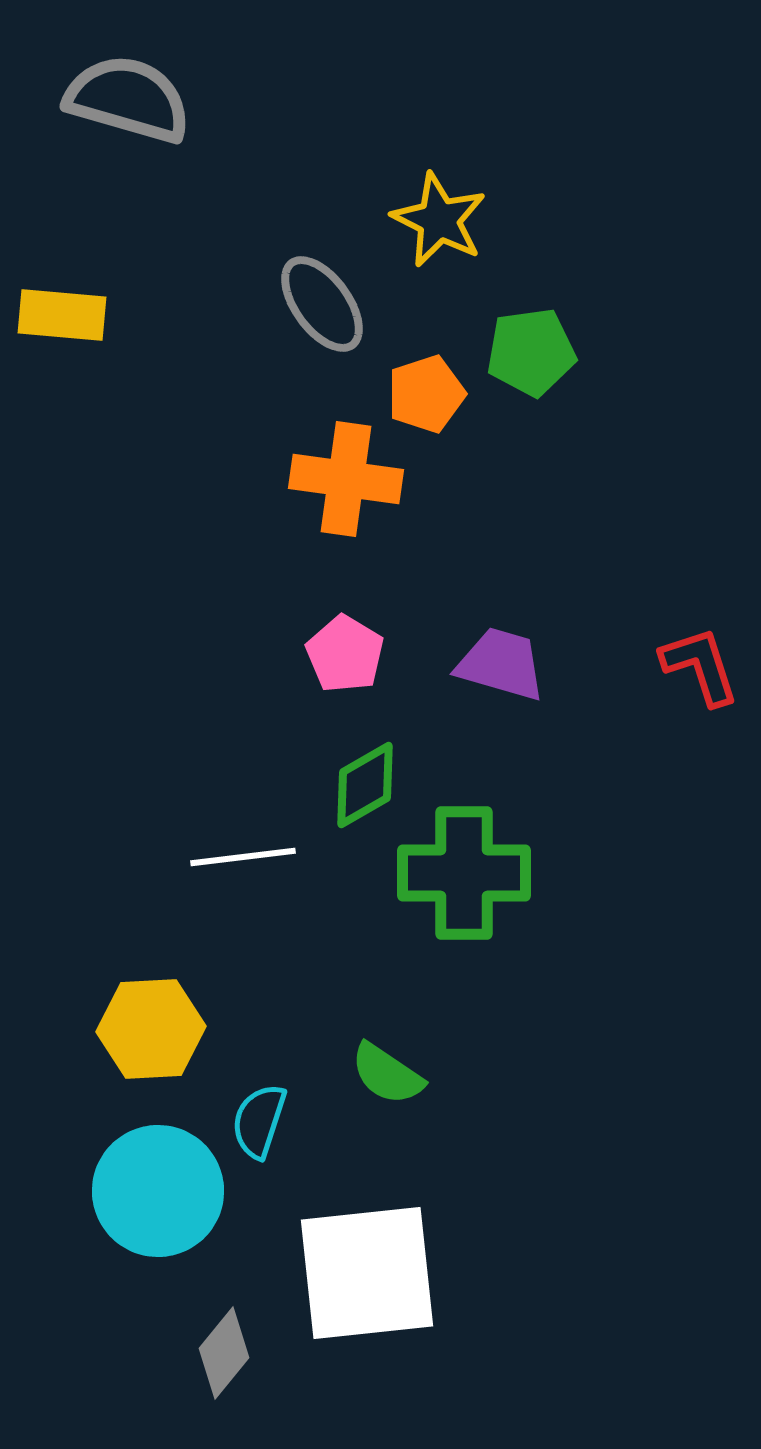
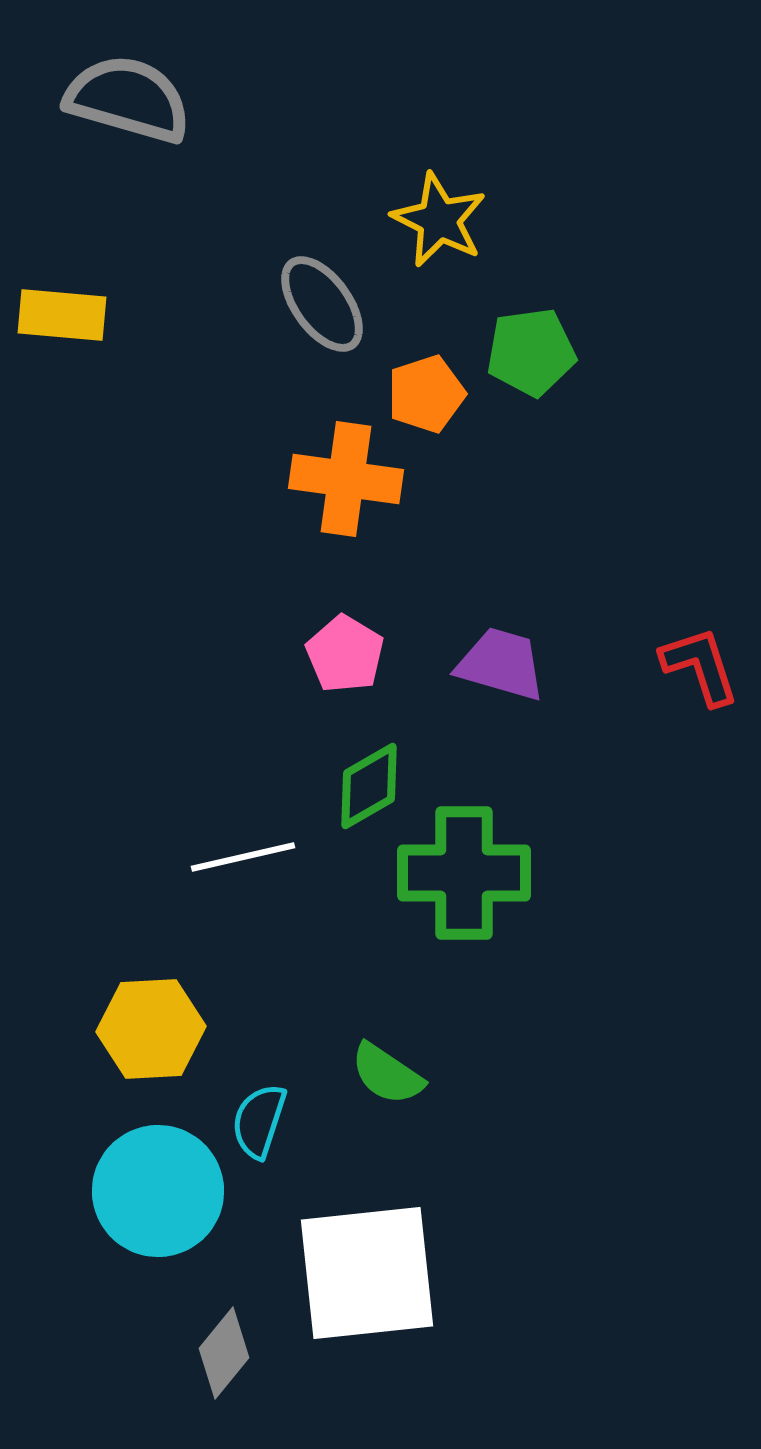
green diamond: moved 4 px right, 1 px down
white line: rotated 6 degrees counterclockwise
